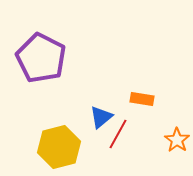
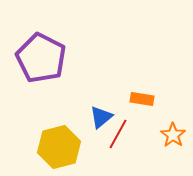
orange star: moved 4 px left, 5 px up
